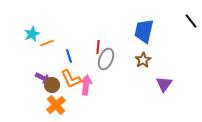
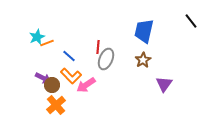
cyan star: moved 5 px right, 3 px down
blue line: rotated 32 degrees counterclockwise
orange L-shape: moved 3 px up; rotated 20 degrees counterclockwise
pink arrow: rotated 132 degrees counterclockwise
